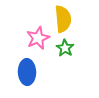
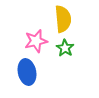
pink star: moved 2 px left, 3 px down; rotated 10 degrees clockwise
blue ellipse: rotated 10 degrees counterclockwise
